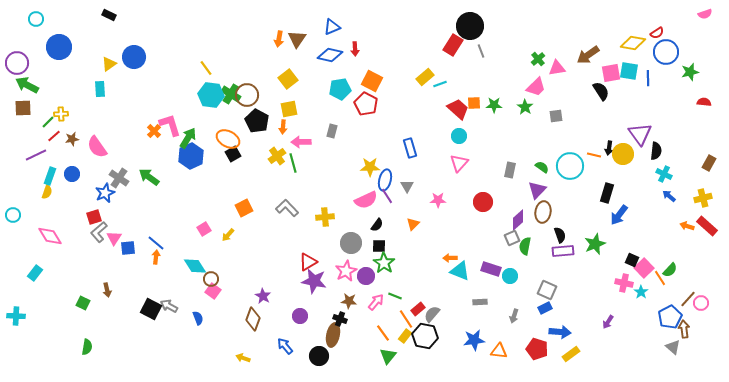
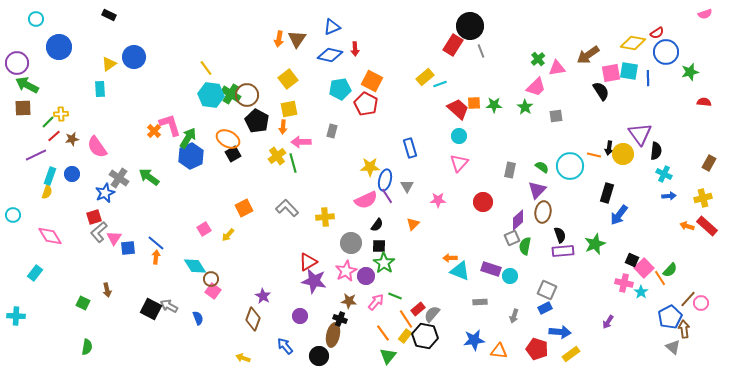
blue arrow at (669, 196): rotated 136 degrees clockwise
